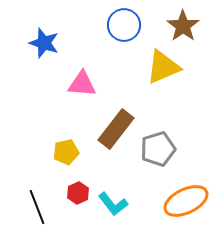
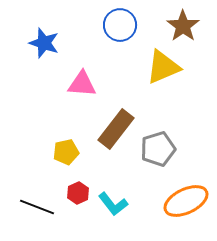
blue circle: moved 4 px left
black line: rotated 48 degrees counterclockwise
